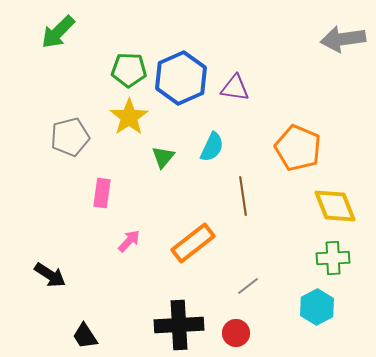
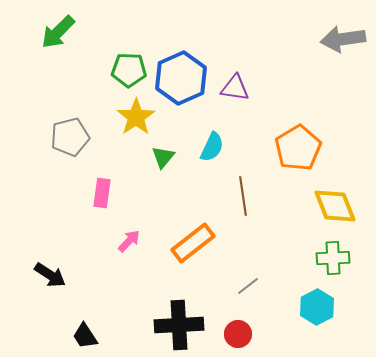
yellow star: moved 7 px right
orange pentagon: rotated 18 degrees clockwise
red circle: moved 2 px right, 1 px down
